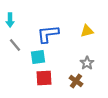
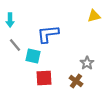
yellow triangle: moved 7 px right, 15 px up
cyan square: moved 5 px left, 1 px up; rotated 21 degrees clockwise
